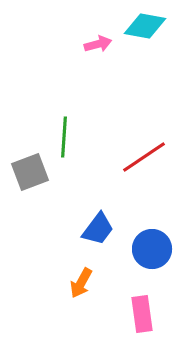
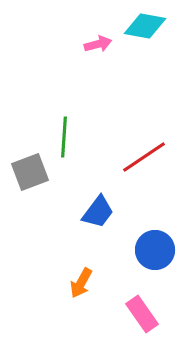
blue trapezoid: moved 17 px up
blue circle: moved 3 px right, 1 px down
pink rectangle: rotated 27 degrees counterclockwise
